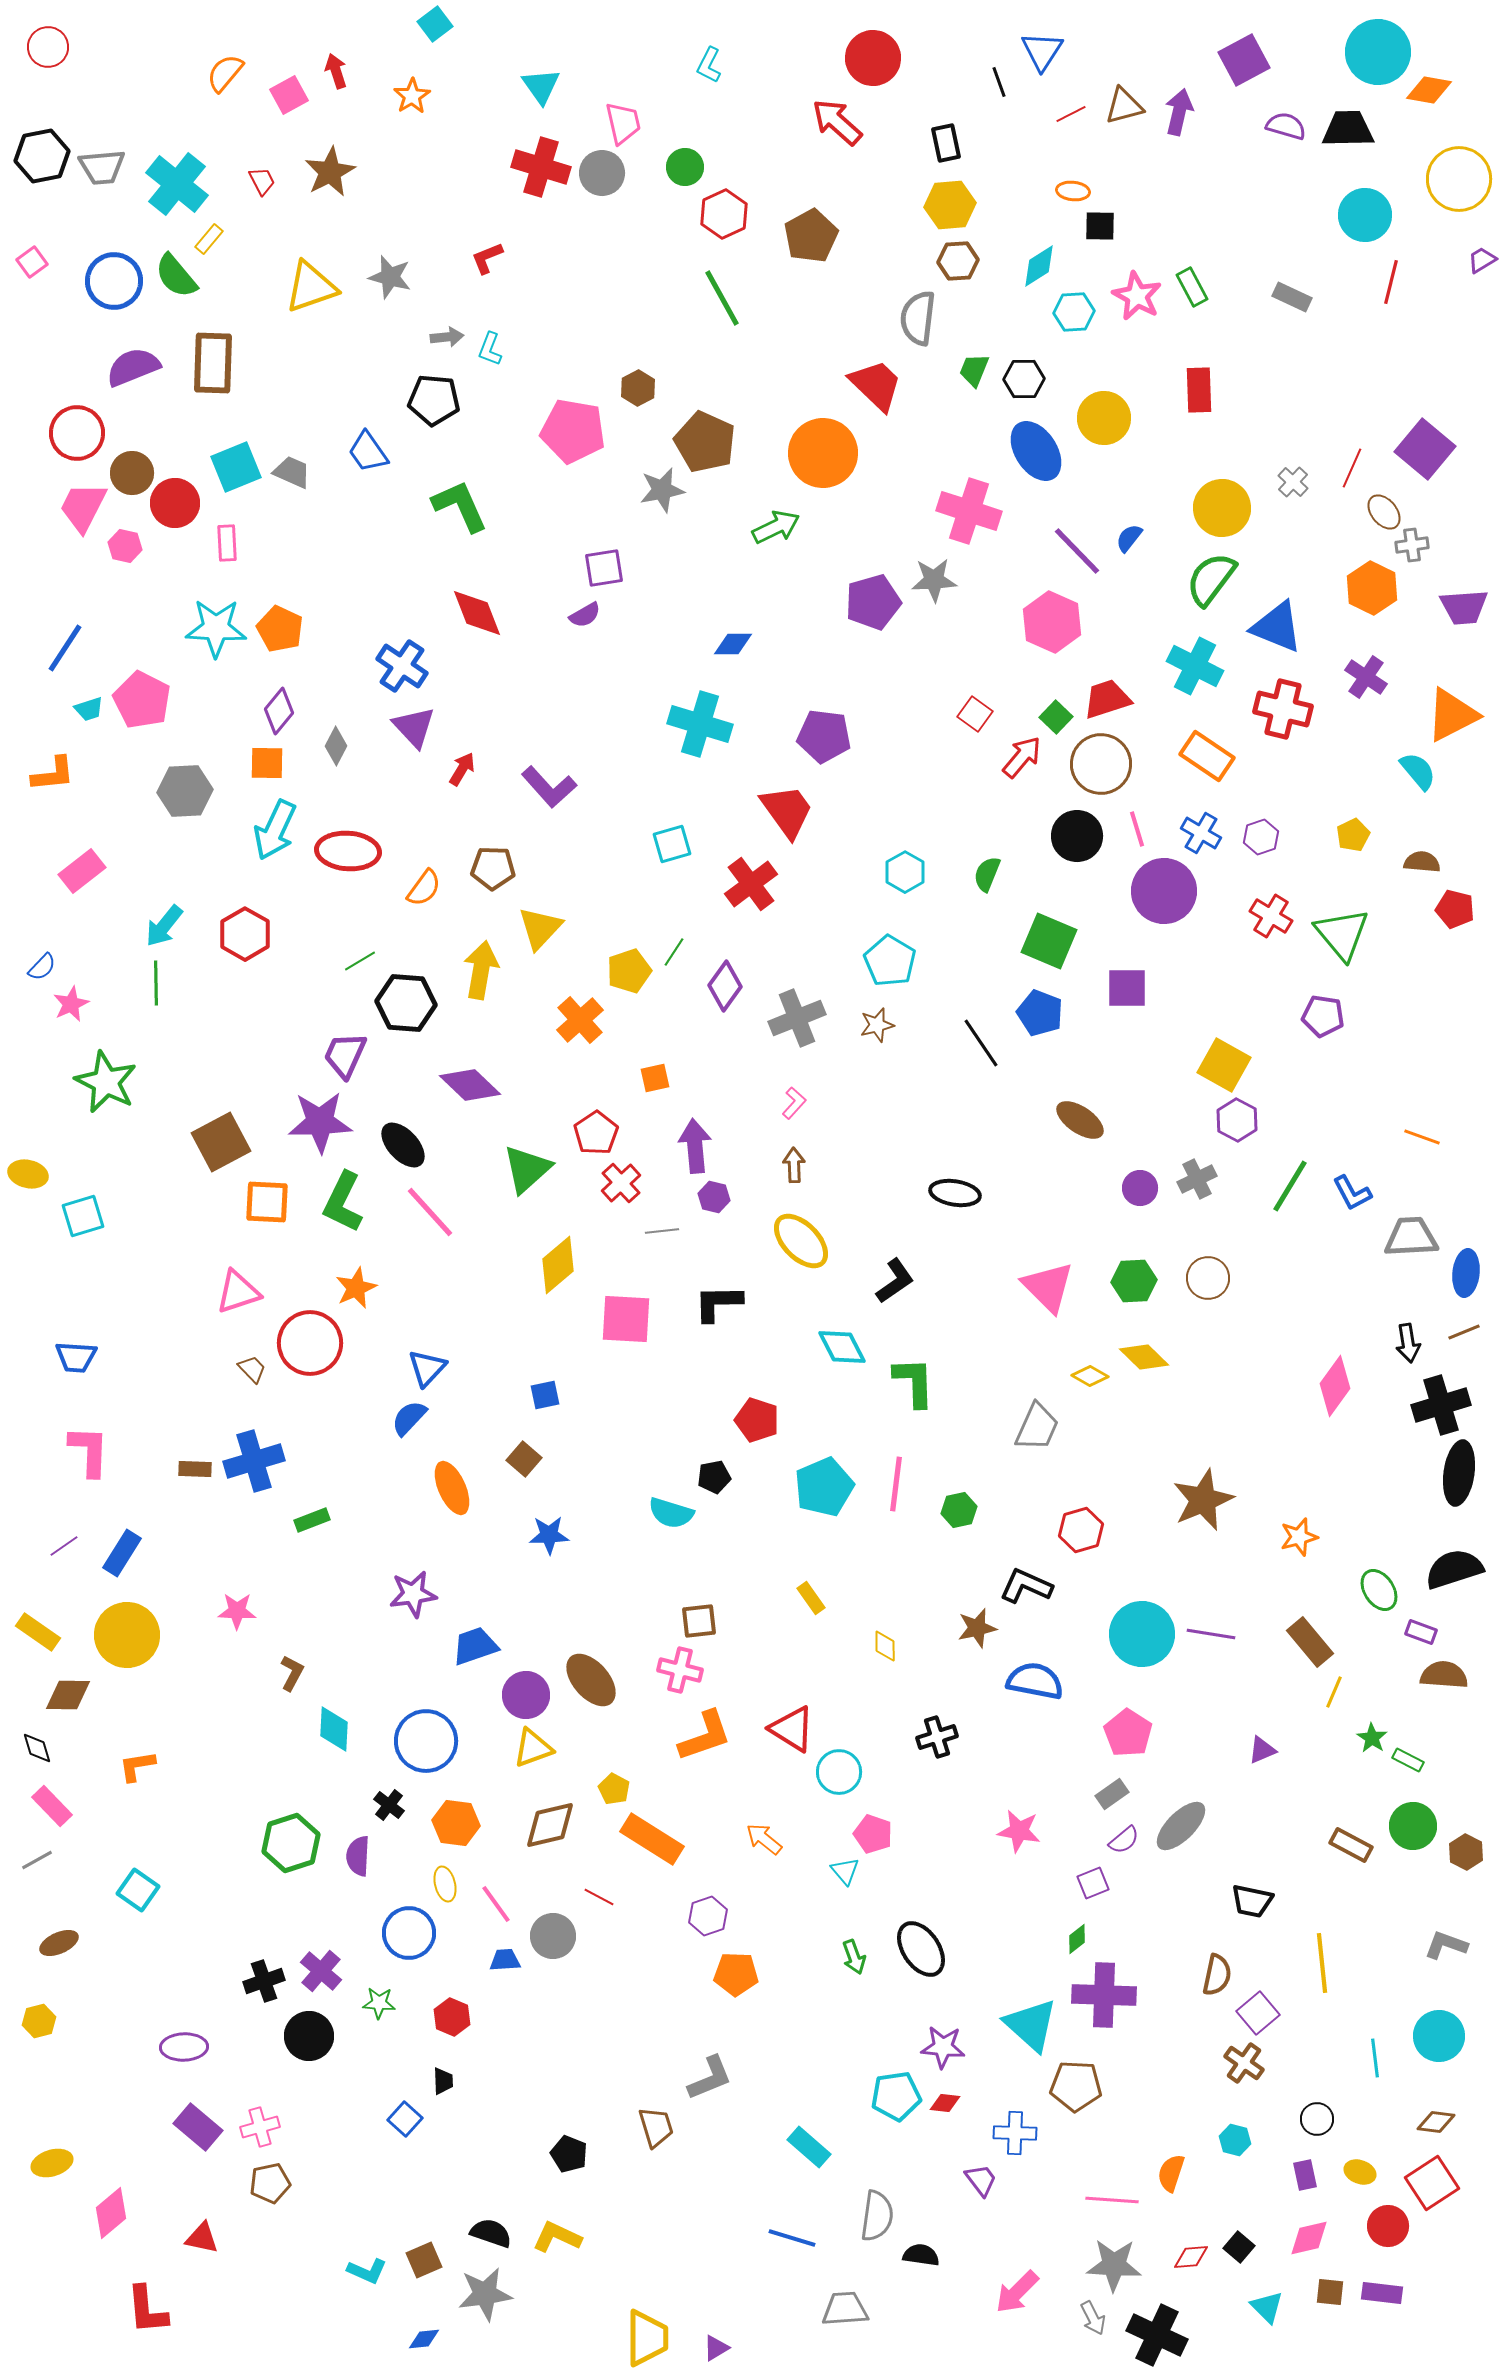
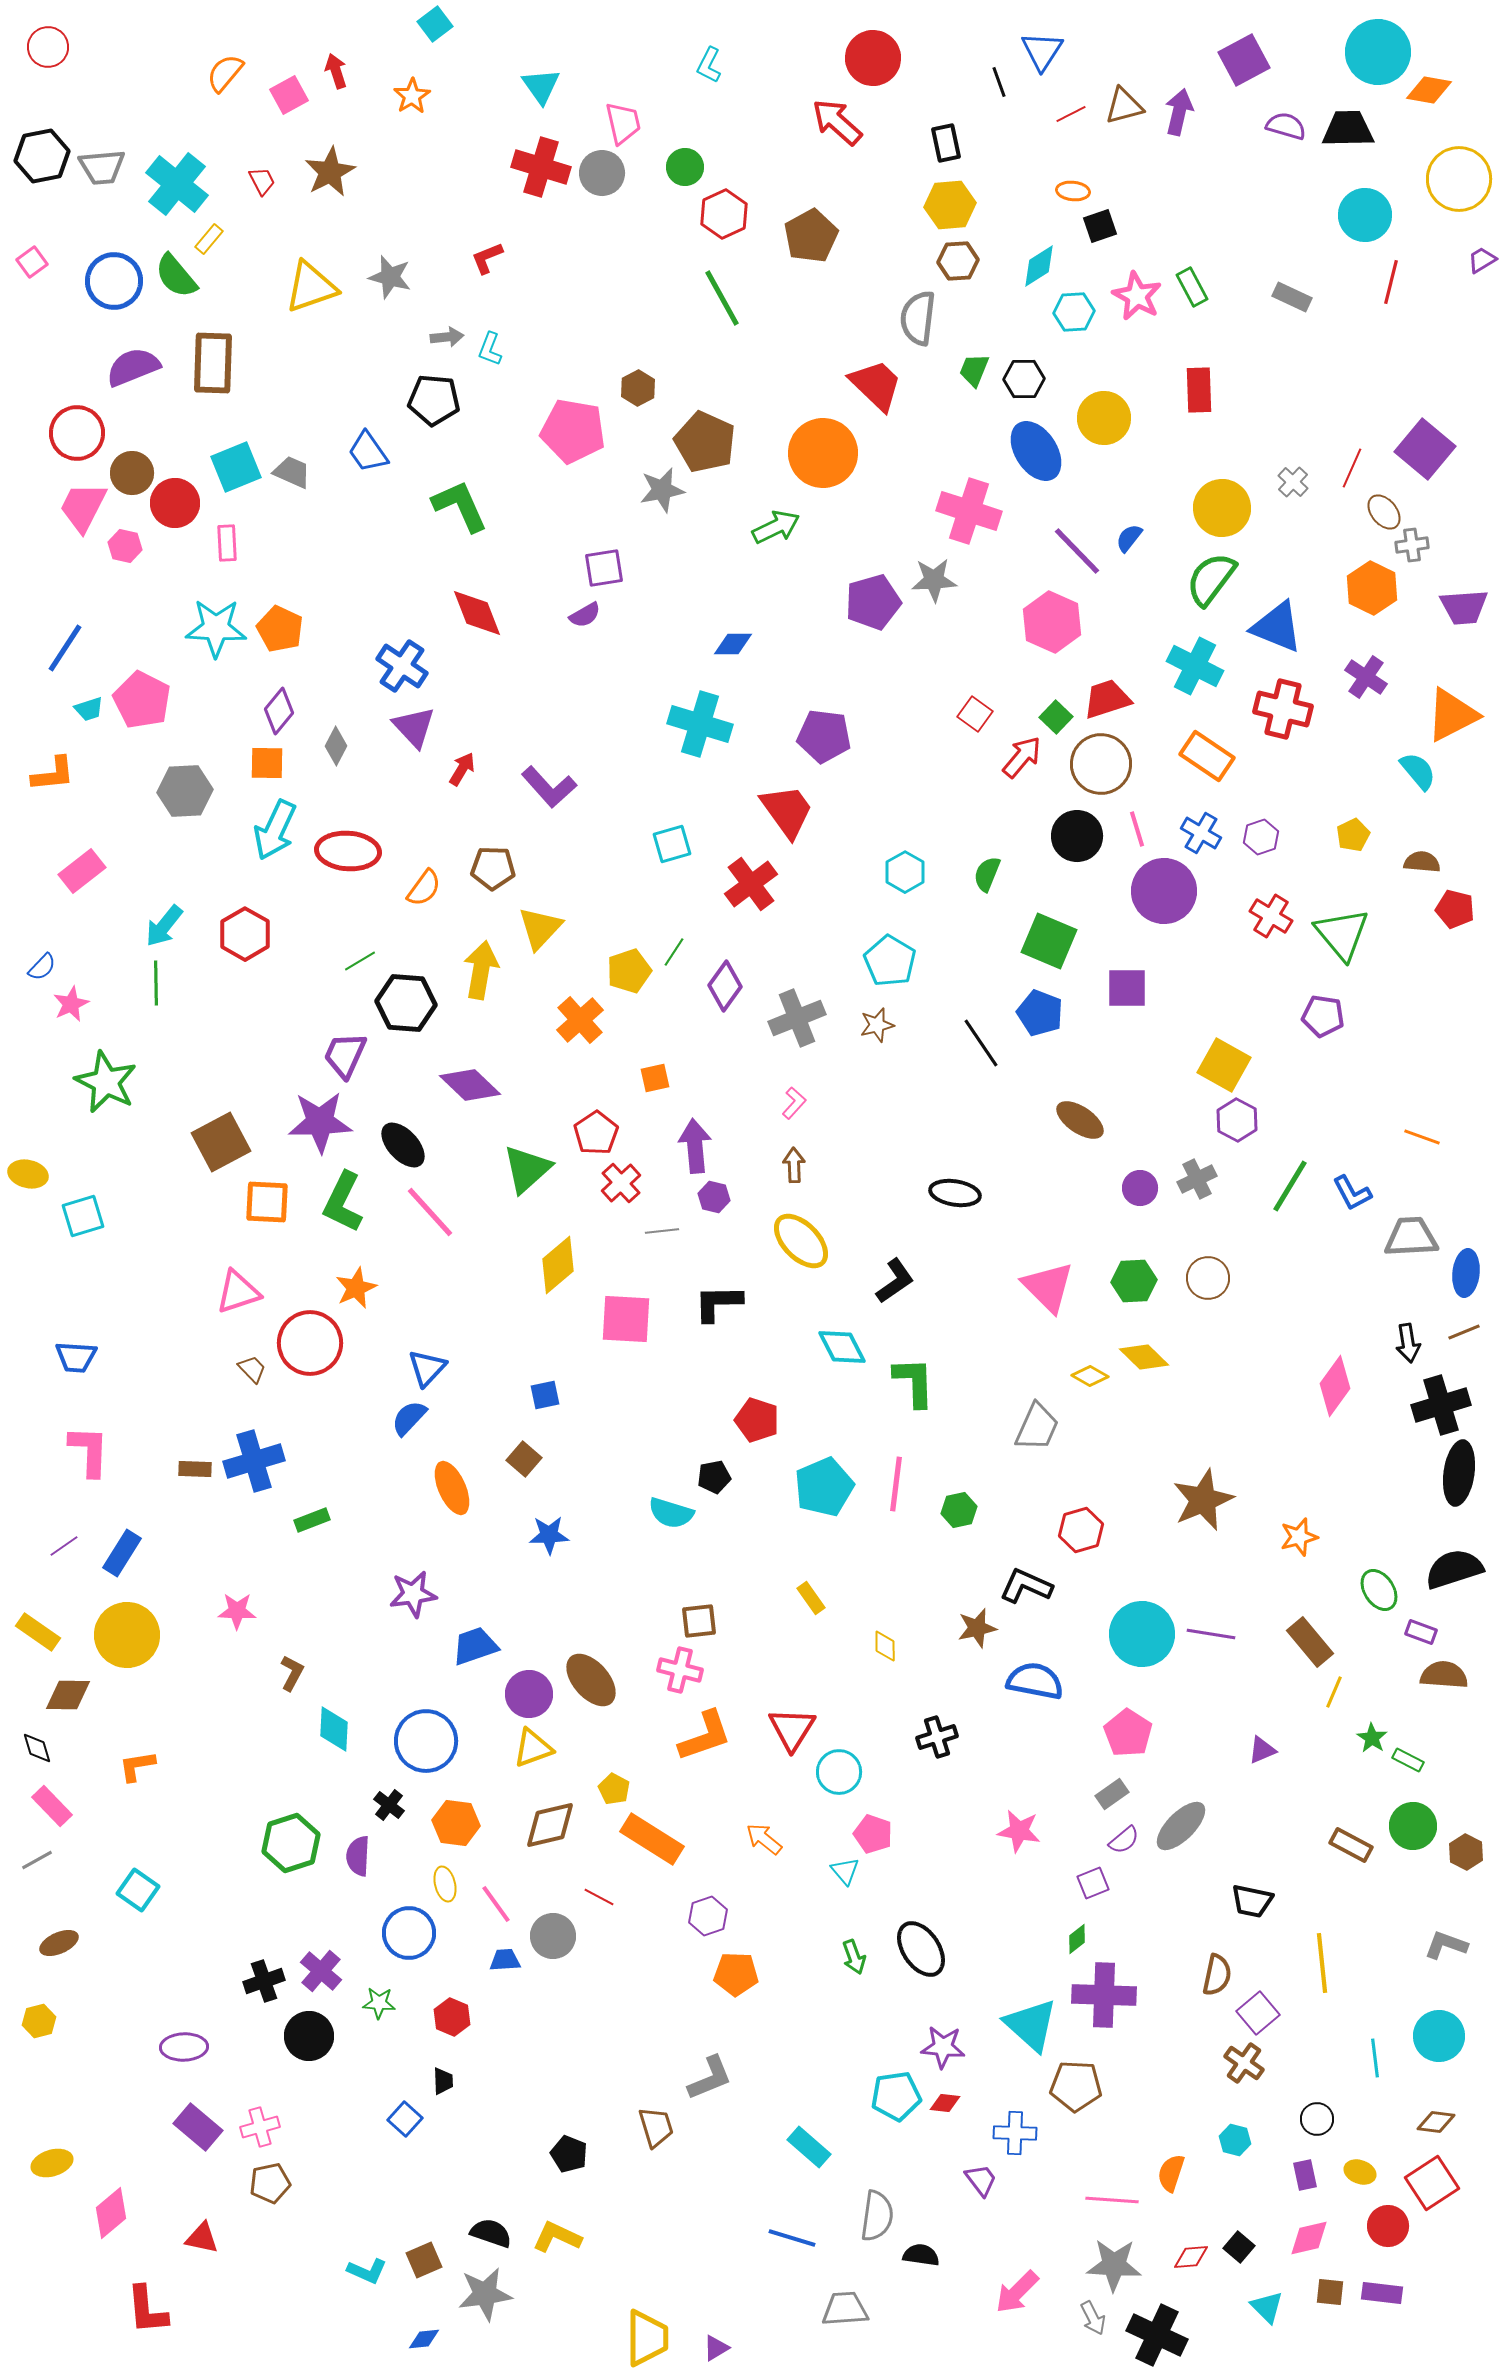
black square at (1100, 226): rotated 20 degrees counterclockwise
purple circle at (526, 1695): moved 3 px right, 1 px up
red triangle at (792, 1729): rotated 30 degrees clockwise
